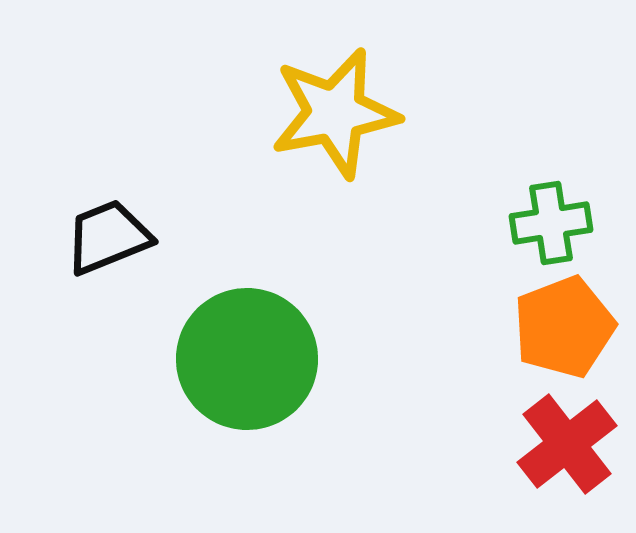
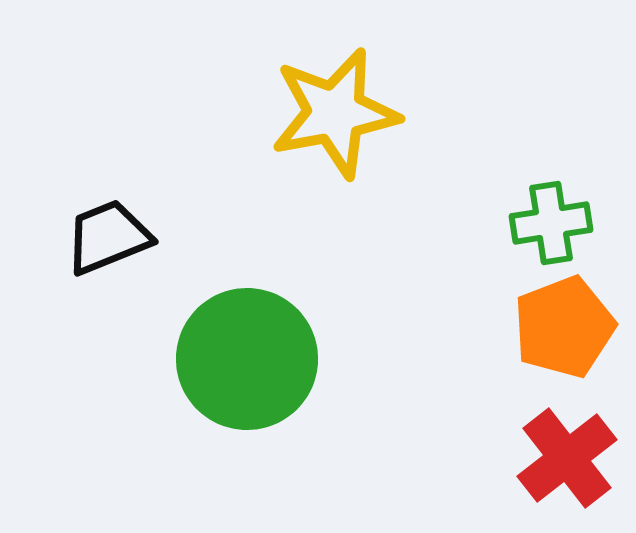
red cross: moved 14 px down
